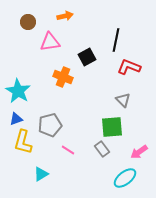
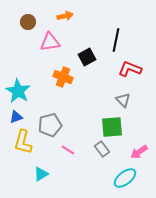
red L-shape: moved 1 px right, 2 px down
blue triangle: moved 2 px up
